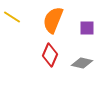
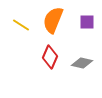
yellow line: moved 9 px right, 8 px down
purple square: moved 6 px up
red diamond: moved 2 px down
